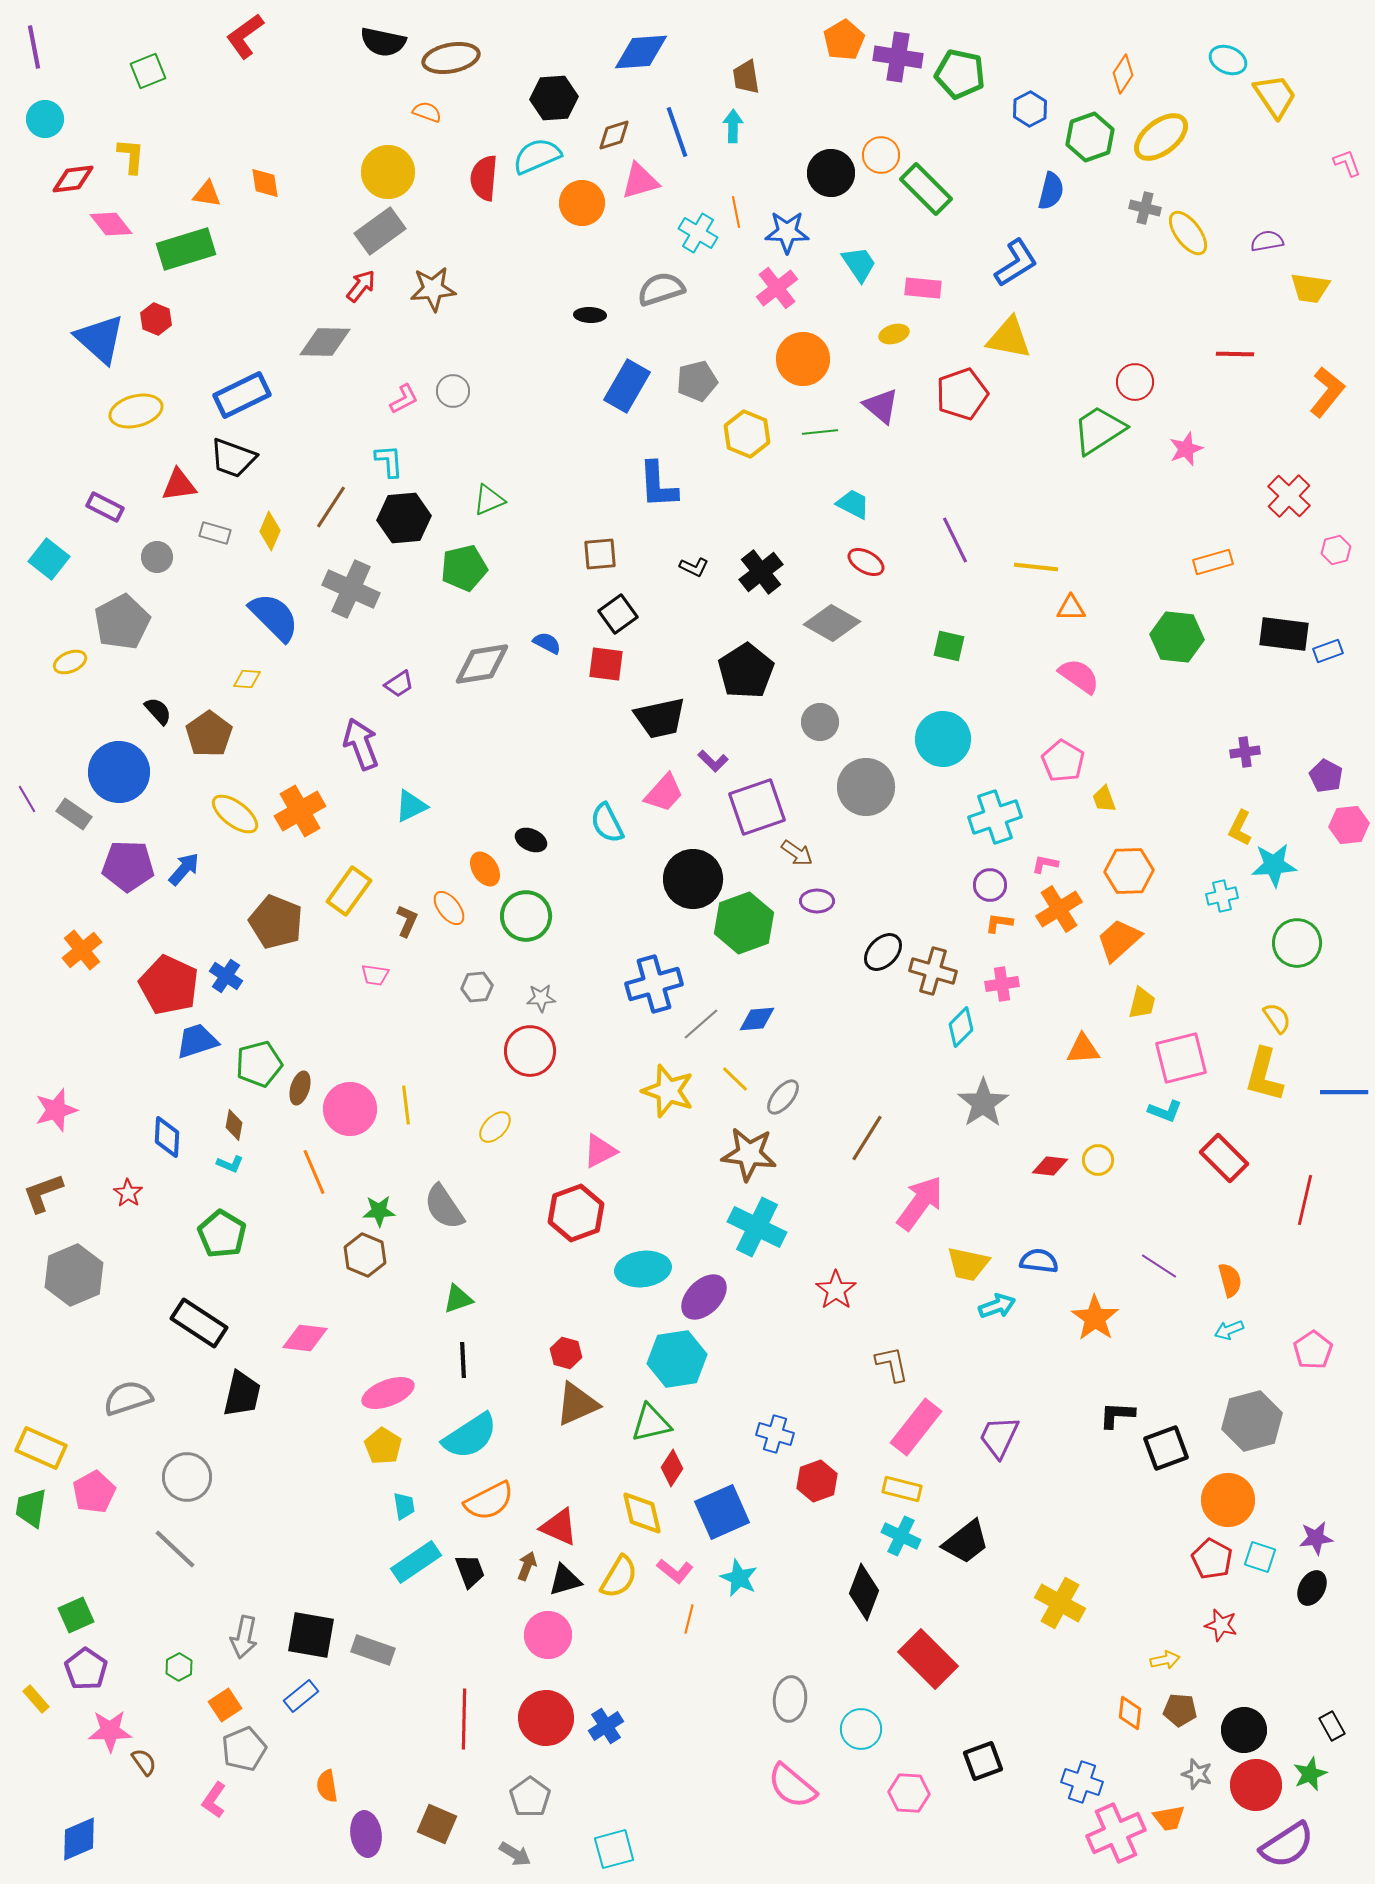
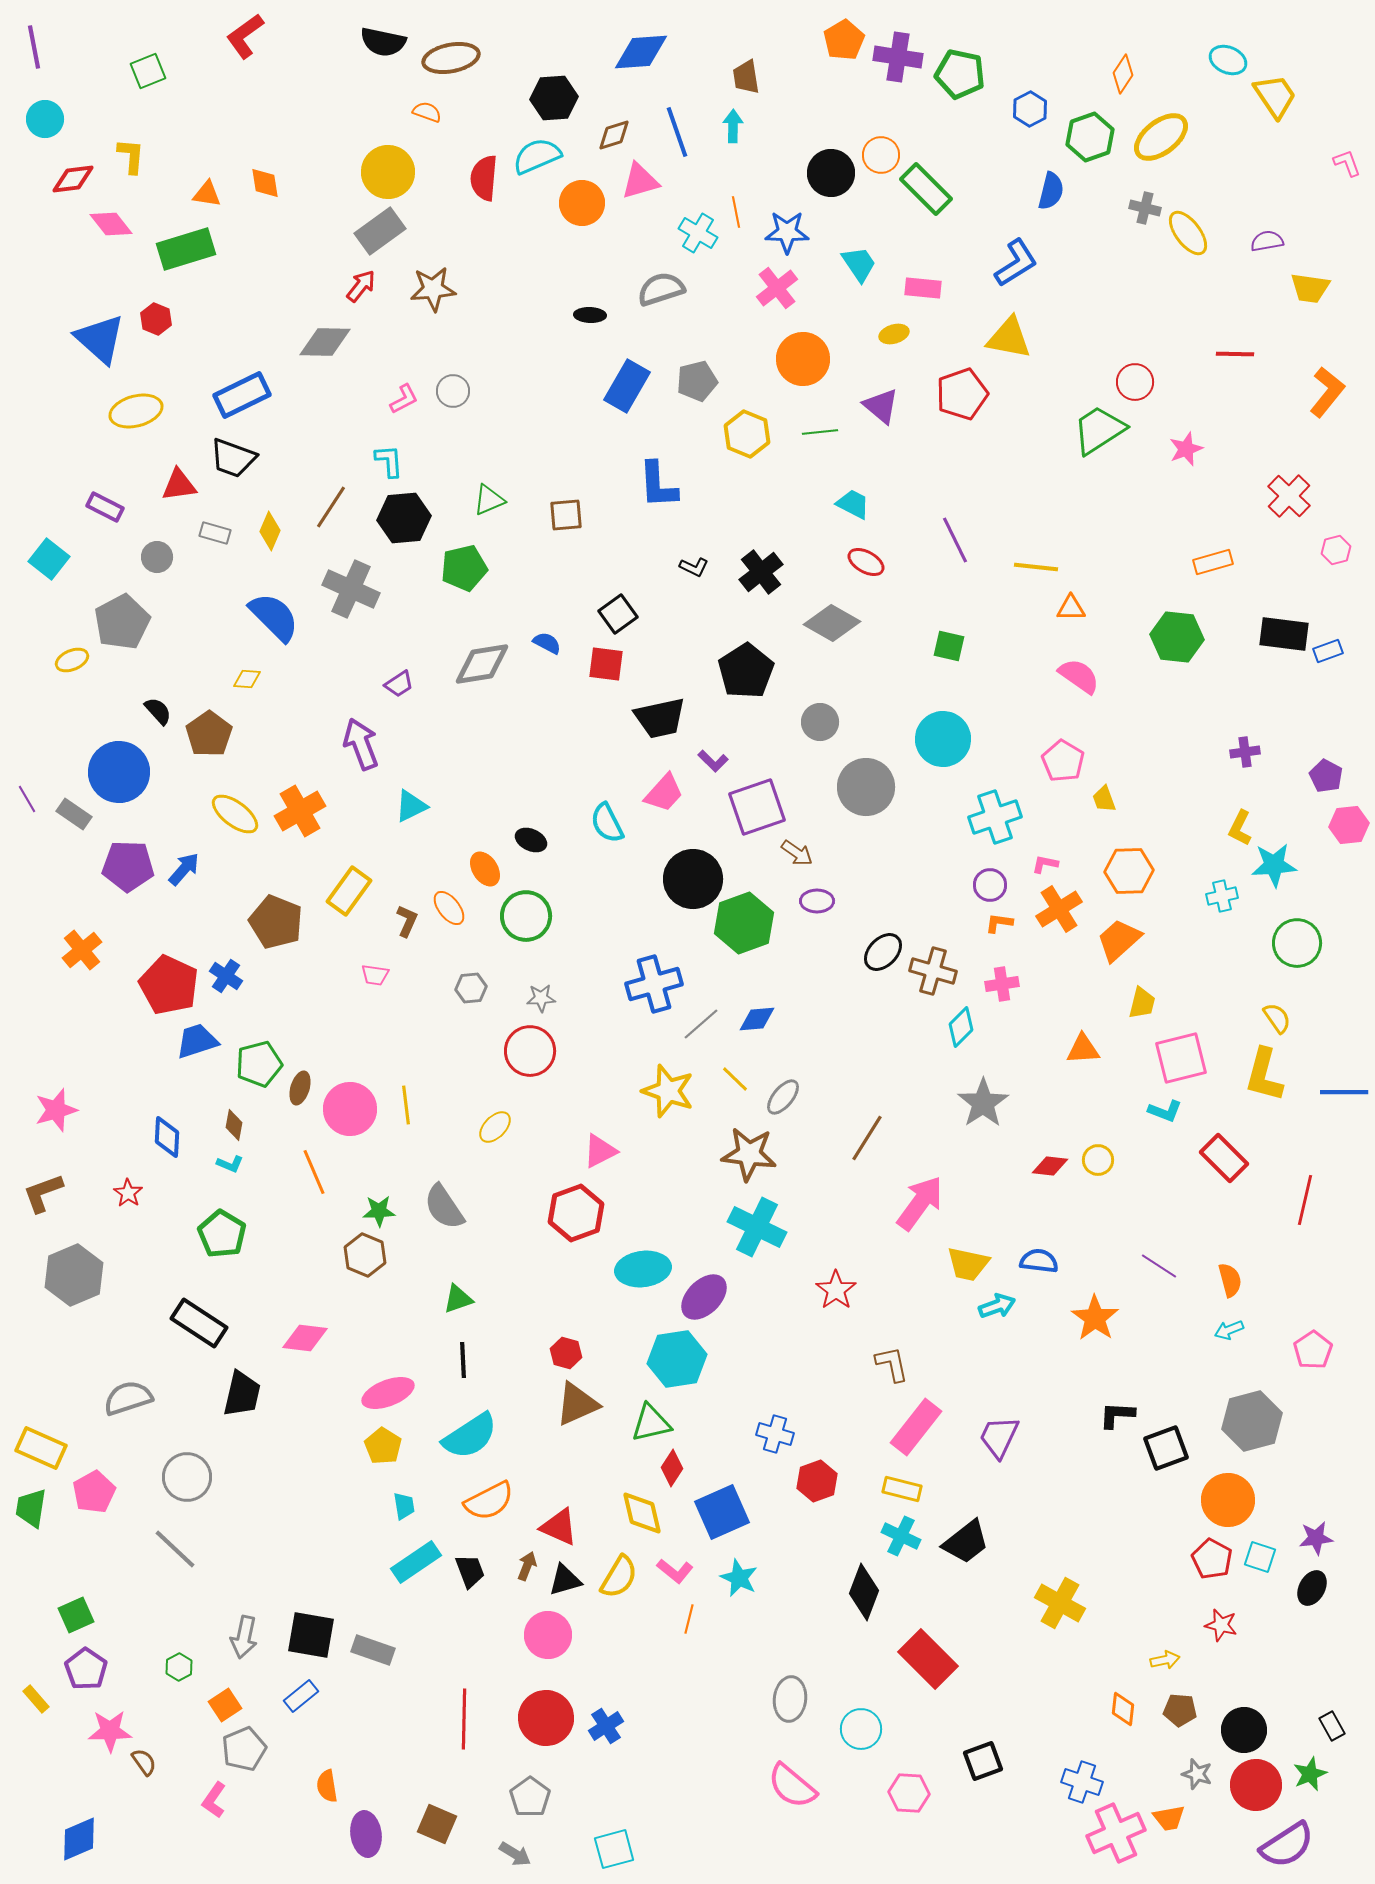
brown square at (600, 554): moved 34 px left, 39 px up
yellow ellipse at (70, 662): moved 2 px right, 2 px up
gray hexagon at (477, 987): moved 6 px left, 1 px down
orange diamond at (1130, 1713): moved 7 px left, 4 px up
